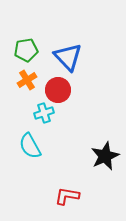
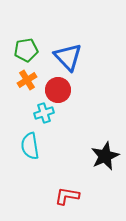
cyan semicircle: rotated 20 degrees clockwise
